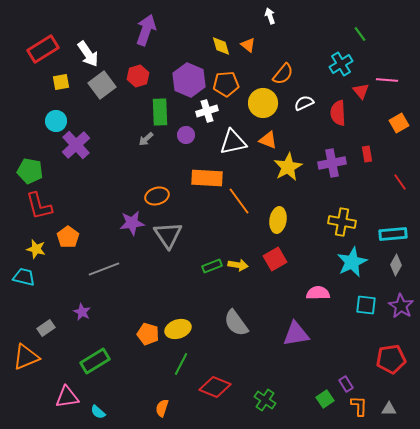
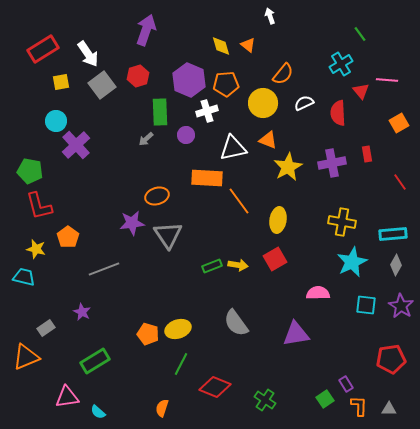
white triangle at (233, 142): moved 6 px down
